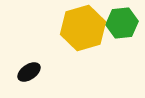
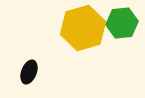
black ellipse: rotated 35 degrees counterclockwise
